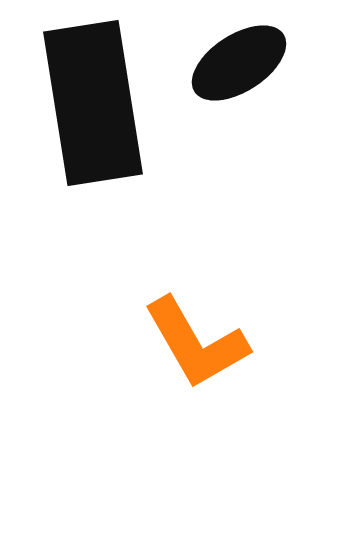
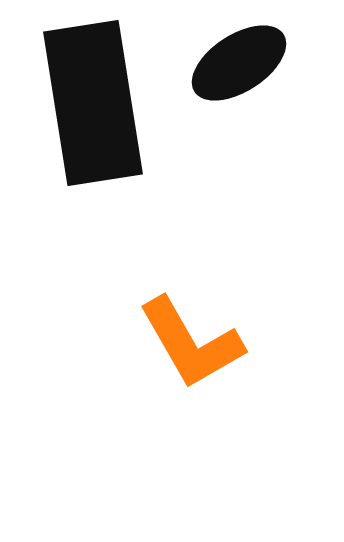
orange L-shape: moved 5 px left
